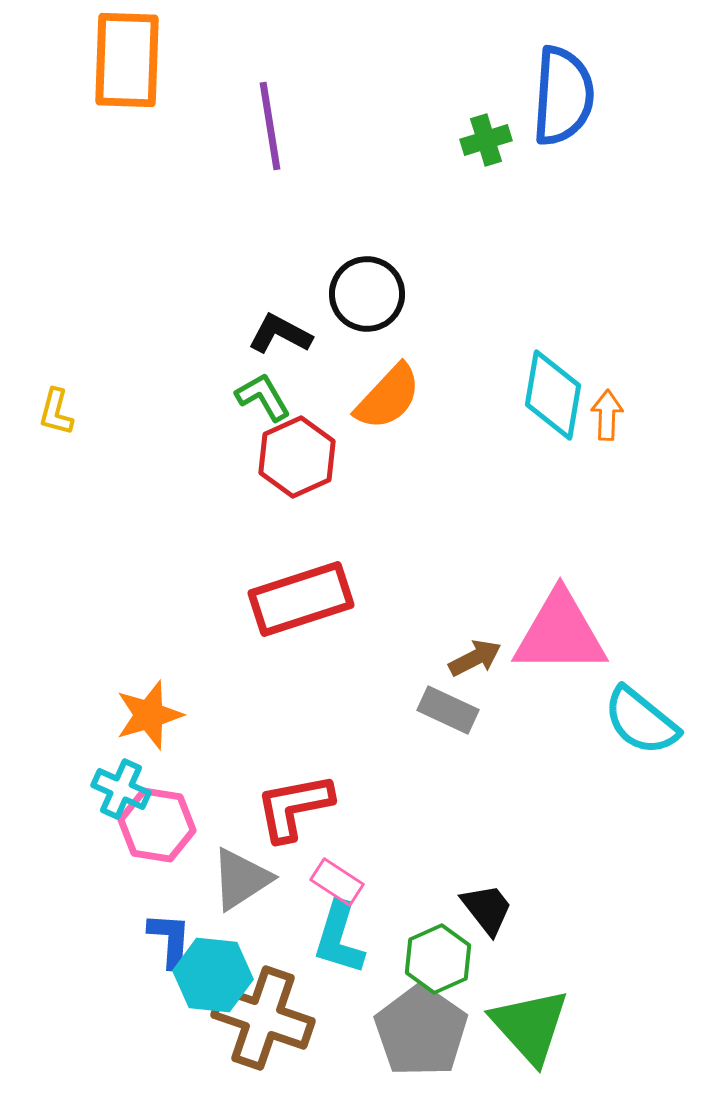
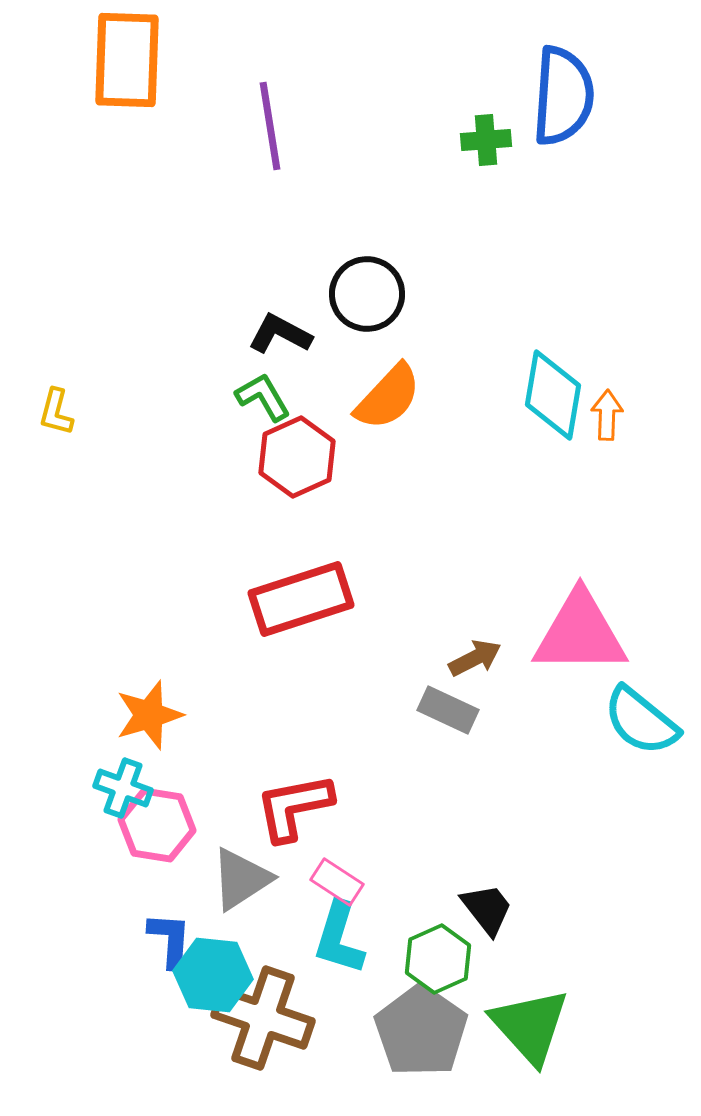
green cross: rotated 12 degrees clockwise
pink triangle: moved 20 px right
cyan cross: moved 2 px right, 1 px up; rotated 4 degrees counterclockwise
